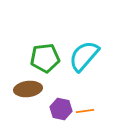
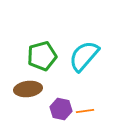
green pentagon: moved 3 px left, 2 px up; rotated 8 degrees counterclockwise
